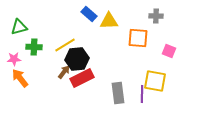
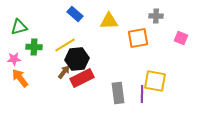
blue rectangle: moved 14 px left
orange square: rotated 15 degrees counterclockwise
pink square: moved 12 px right, 13 px up
